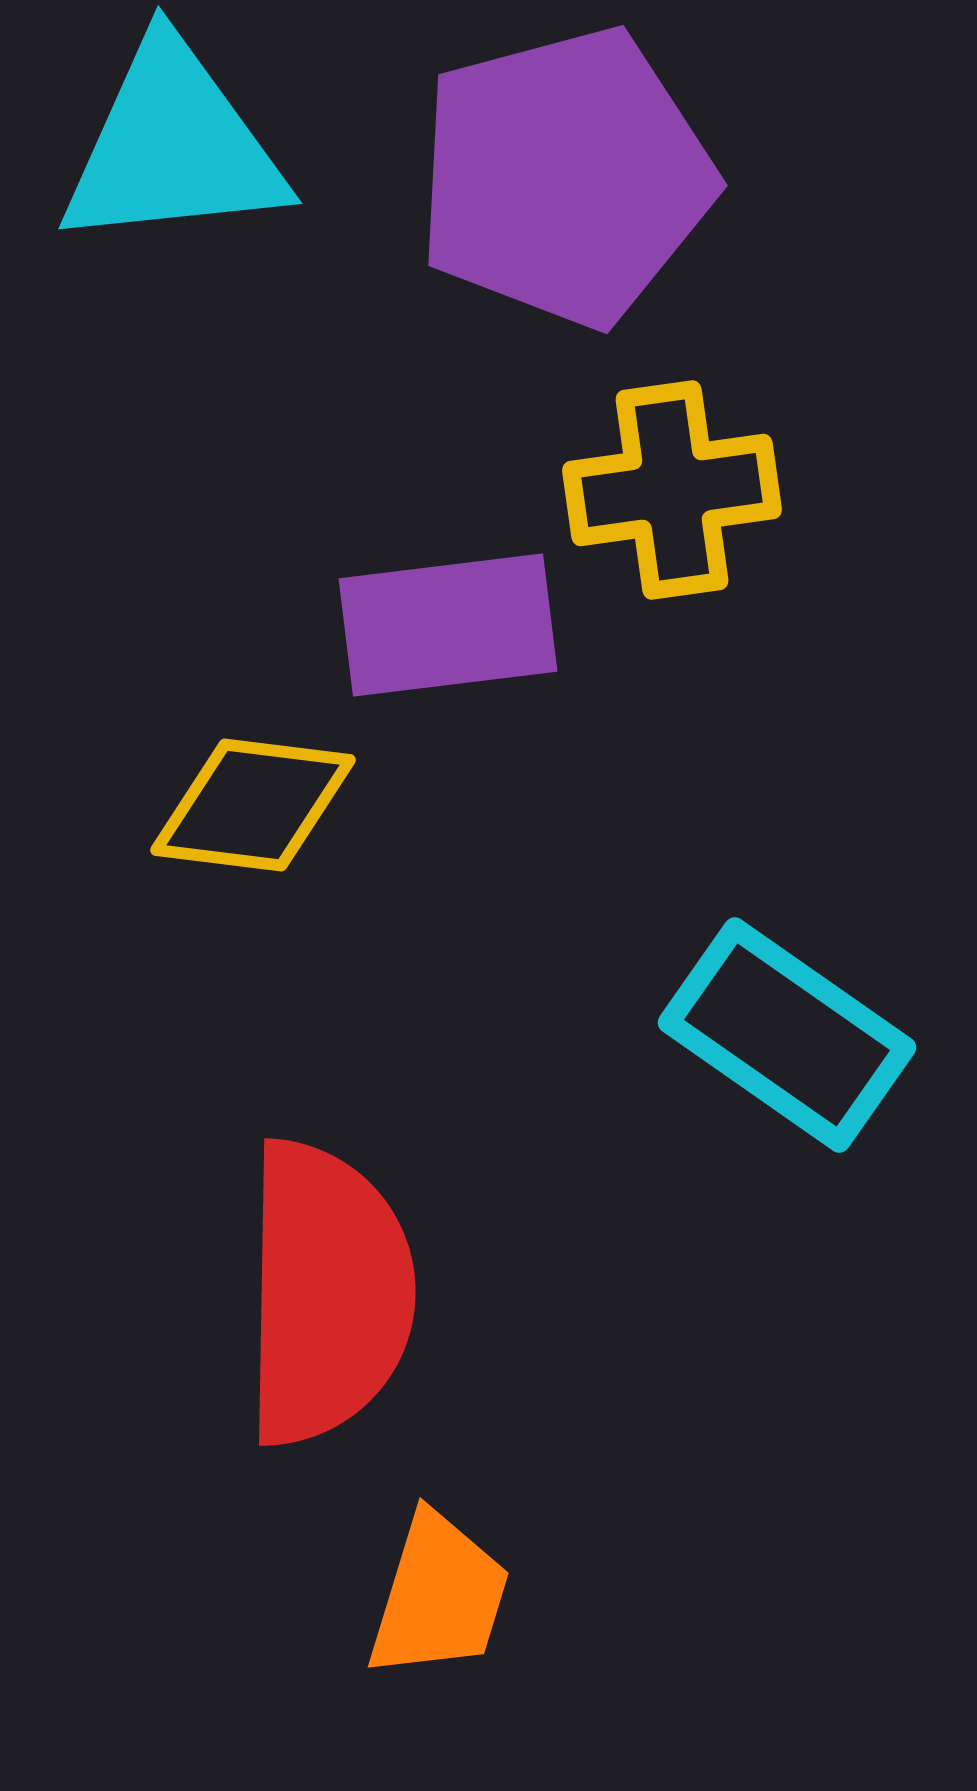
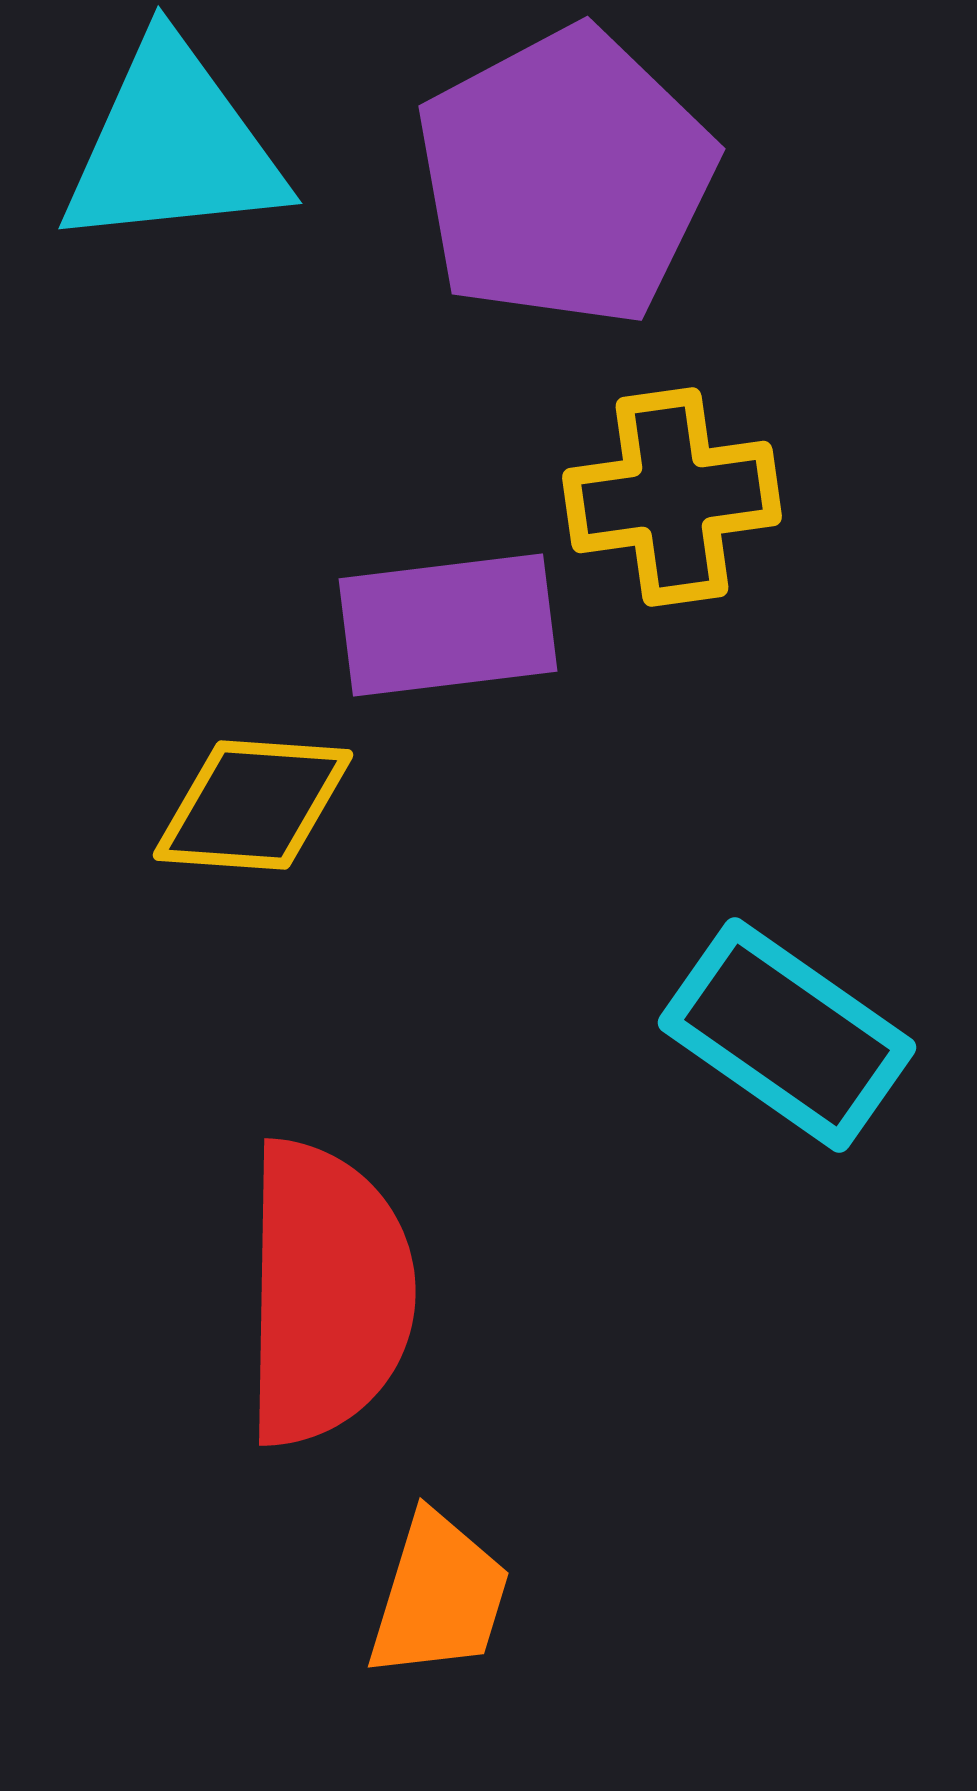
purple pentagon: rotated 13 degrees counterclockwise
yellow cross: moved 7 px down
yellow diamond: rotated 3 degrees counterclockwise
